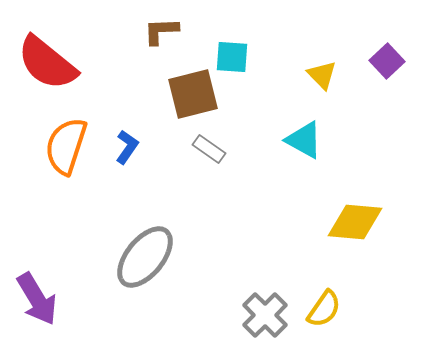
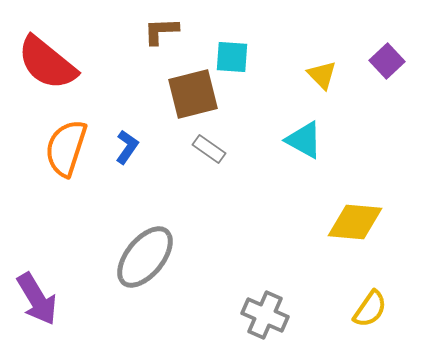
orange semicircle: moved 2 px down
yellow semicircle: moved 46 px right
gray cross: rotated 21 degrees counterclockwise
